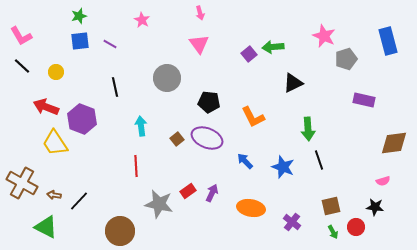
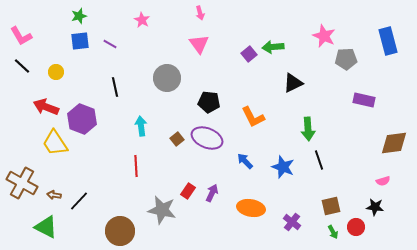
gray pentagon at (346, 59): rotated 15 degrees clockwise
red rectangle at (188, 191): rotated 21 degrees counterclockwise
gray star at (159, 204): moved 3 px right, 6 px down
